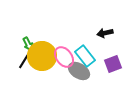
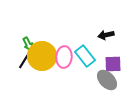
black arrow: moved 1 px right, 2 px down
pink ellipse: rotated 40 degrees clockwise
purple square: rotated 18 degrees clockwise
gray ellipse: moved 28 px right, 9 px down; rotated 15 degrees clockwise
